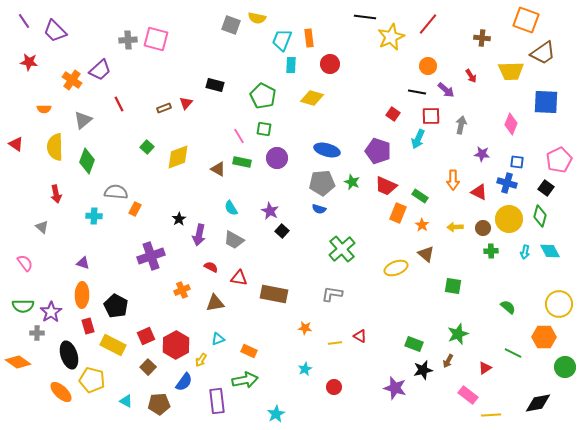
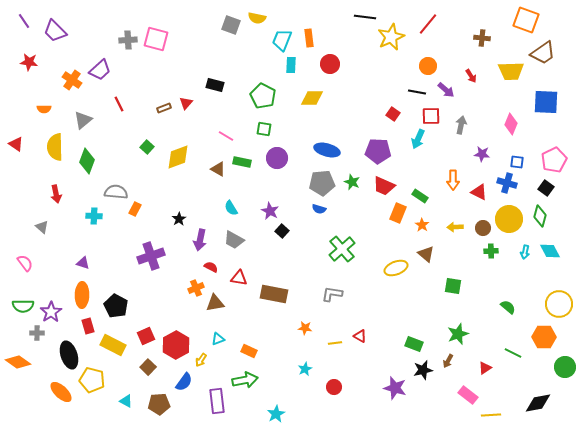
yellow diamond at (312, 98): rotated 15 degrees counterclockwise
pink line at (239, 136): moved 13 px left; rotated 28 degrees counterclockwise
purple pentagon at (378, 151): rotated 15 degrees counterclockwise
pink pentagon at (559, 160): moved 5 px left
red trapezoid at (386, 186): moved 2 px left
purple arrow at (199, 235): moved 1 px right, 5 px down
orange cross at (182, 290): moved 14 px right, 2 px up
